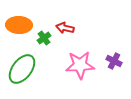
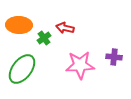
purple cross: moved 4 px up; rotated 21 degrees counterclockwise
